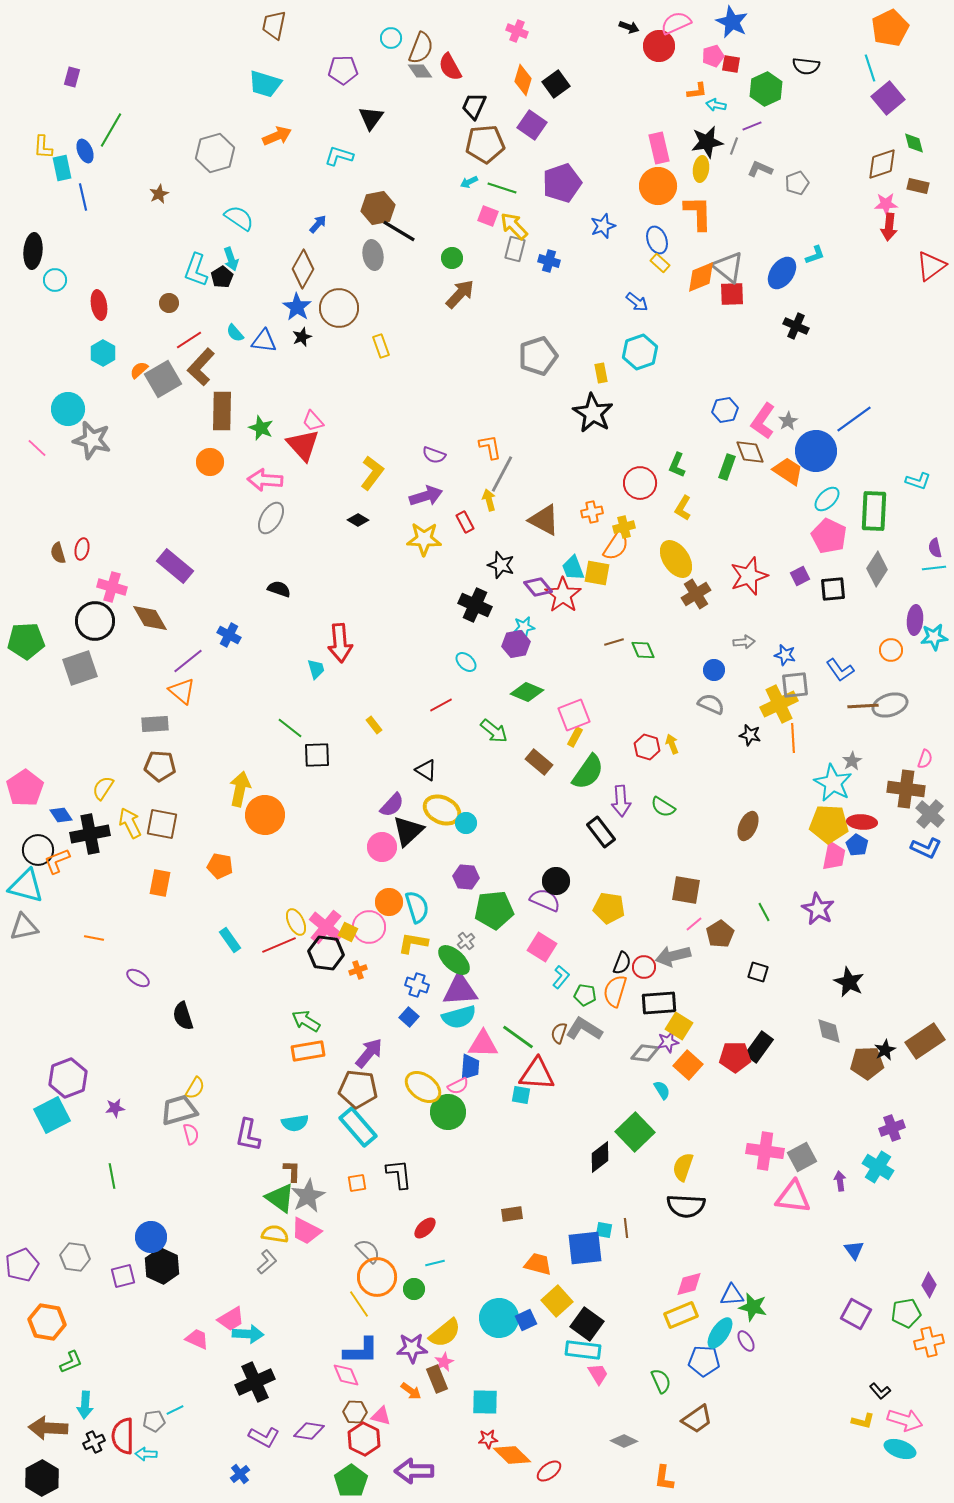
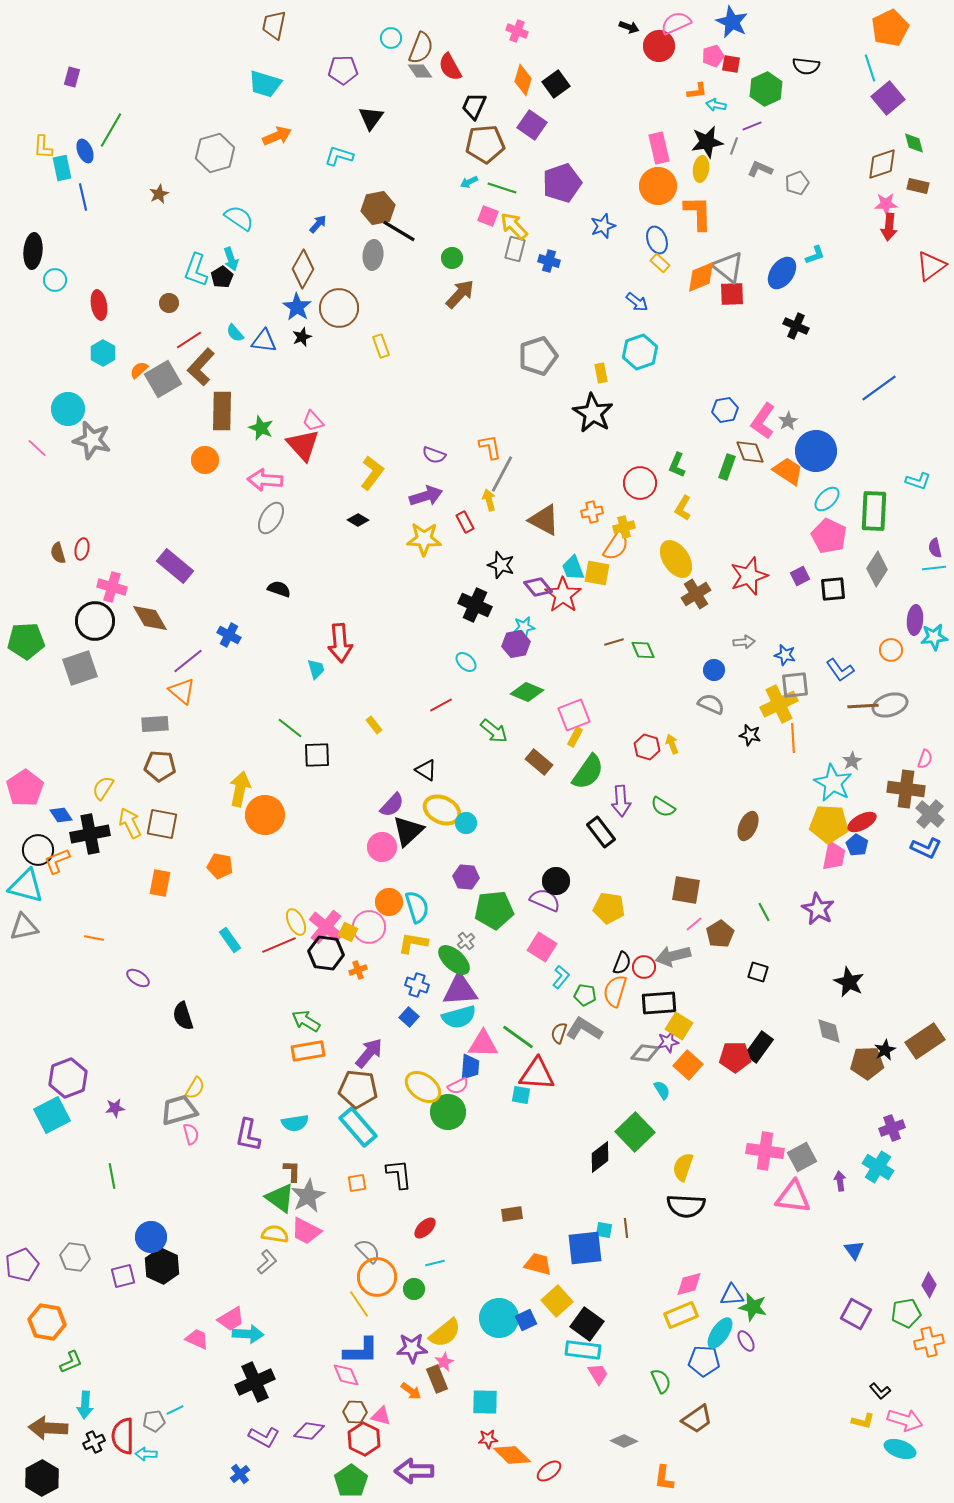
gray ellipse at (373, 255): rotated 16 degrees clockwise
blue line at (854, 419): moved 25 px right, 31 px up
orange circle at (210, 462): moved 5 px left, 2 px up
red ellipse at (862, 822): rotated 32 degrees counterclockwise
